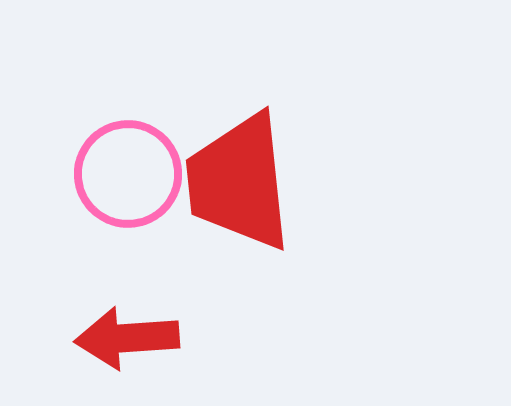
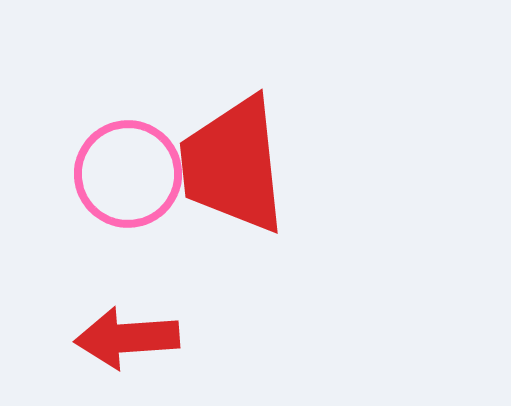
red trapezoid: moved 6 px left, 17 px up
